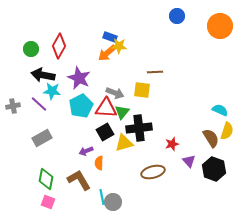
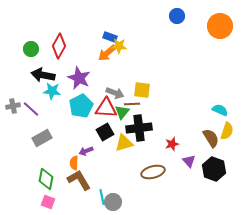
brown line: moved 23 px left, 32 px down
purple line: moved 8 px left, 5 px down
orange semicircle: moved 25 px left
